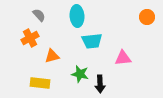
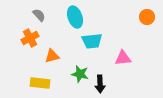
cyan ellipse: moved 2 px left, 1 px down; rotated 15 degrees counterclockwise
